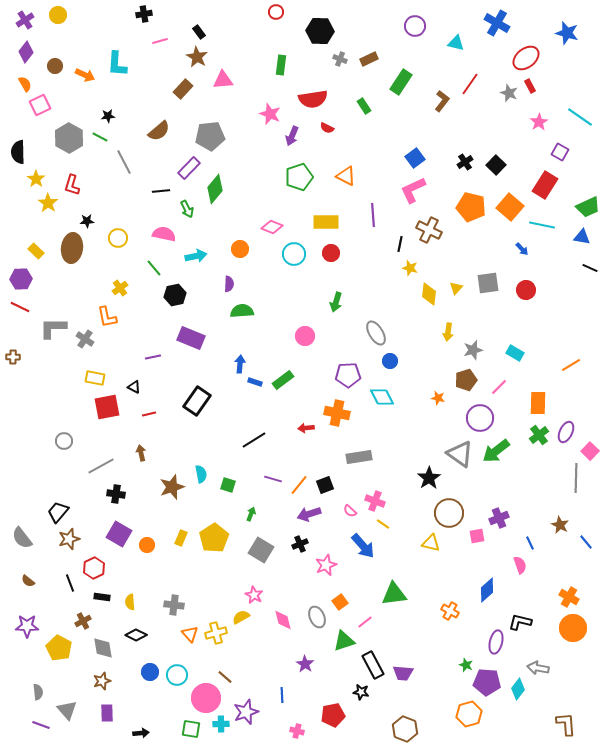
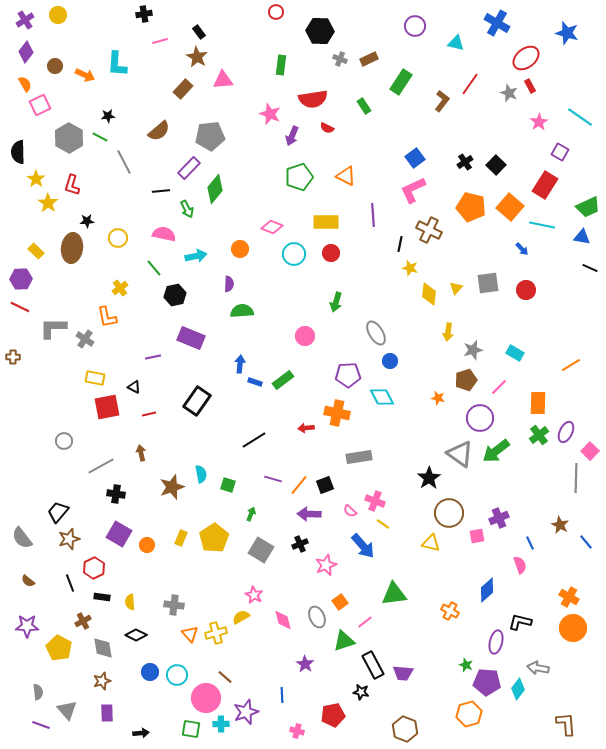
purple arrow at (309, 514): rotated 20 degrees clockwise
